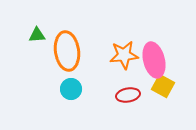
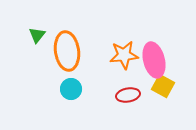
green triangle: rotated 48 degrees counterclockwise
